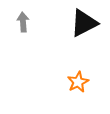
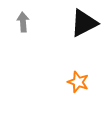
orange star: rotated 25 degrees counterclockwise
